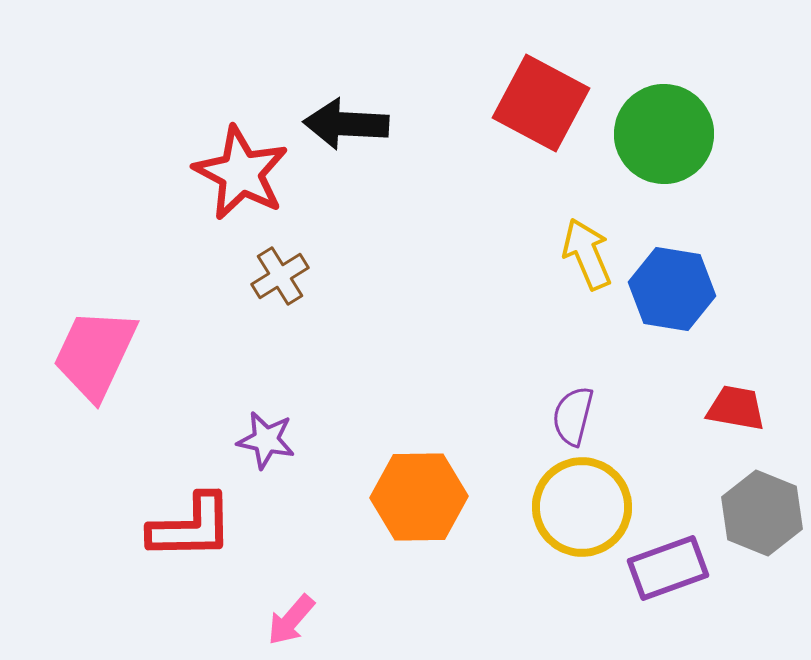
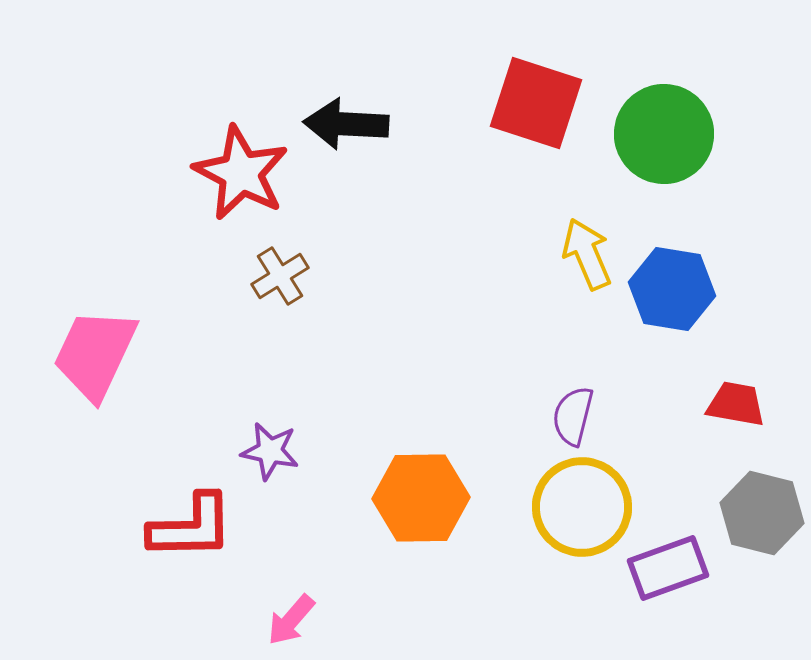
red square: moved 5 px left; rotated 10 degrees counterclockwise
red trapezoid: moved 4 px up
purple star: moved 4 px right, 11 px down
orange hexagon: moved 2 px right, 1 px down
gray hexagon: rotated 8 degrees counterclockwise
